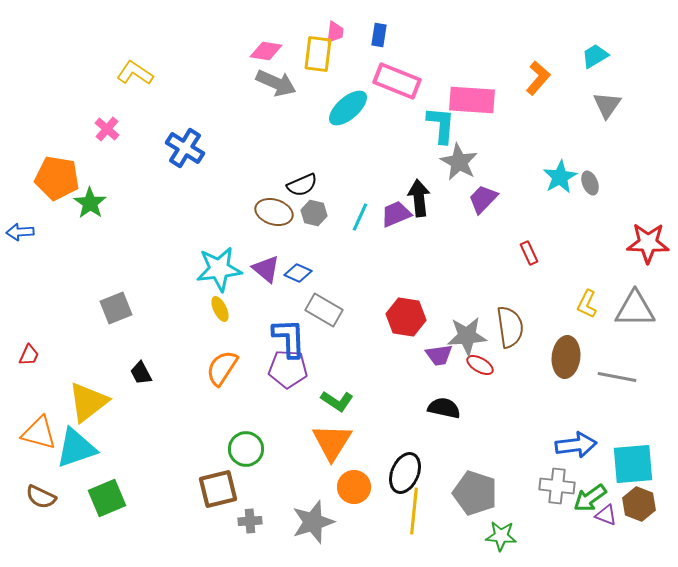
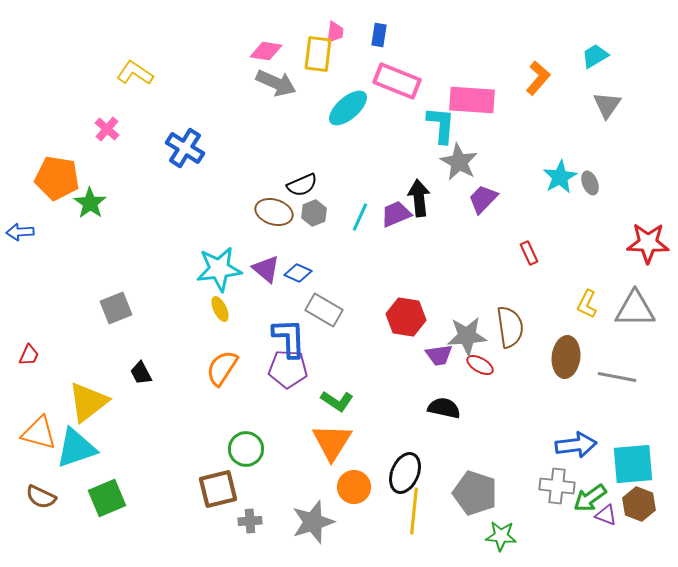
gray hexagon at (314, 213): rotated 25 degrees clockwise
